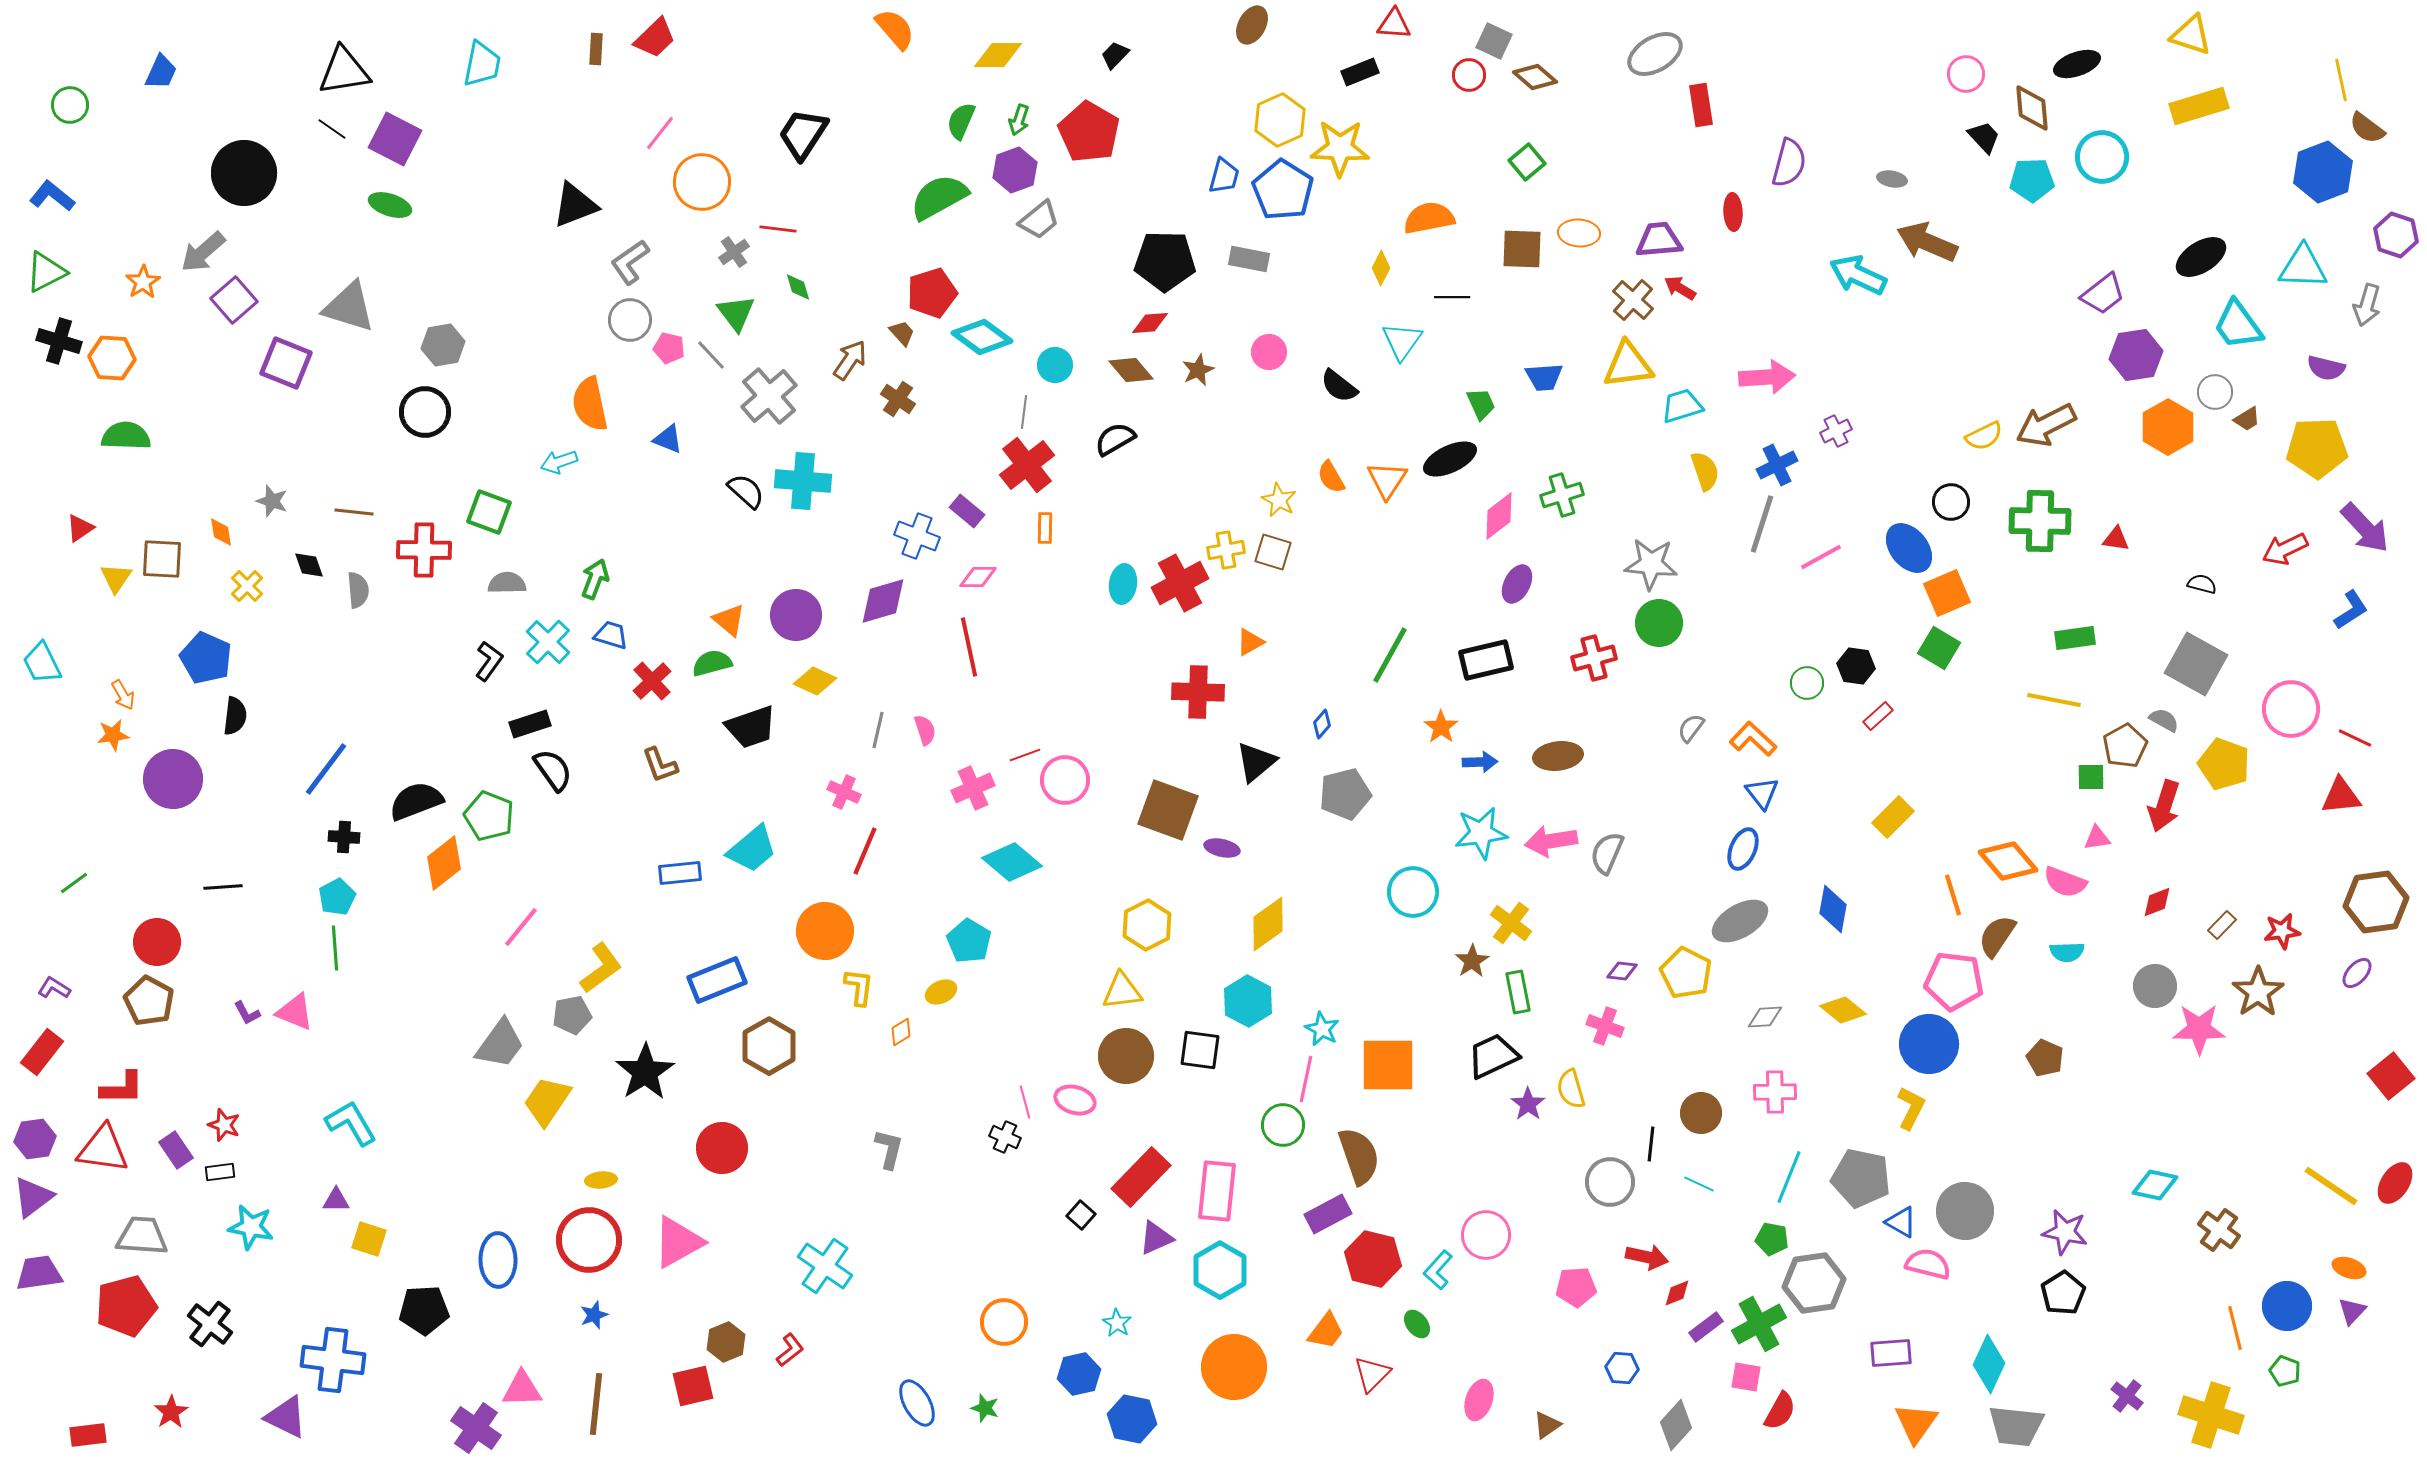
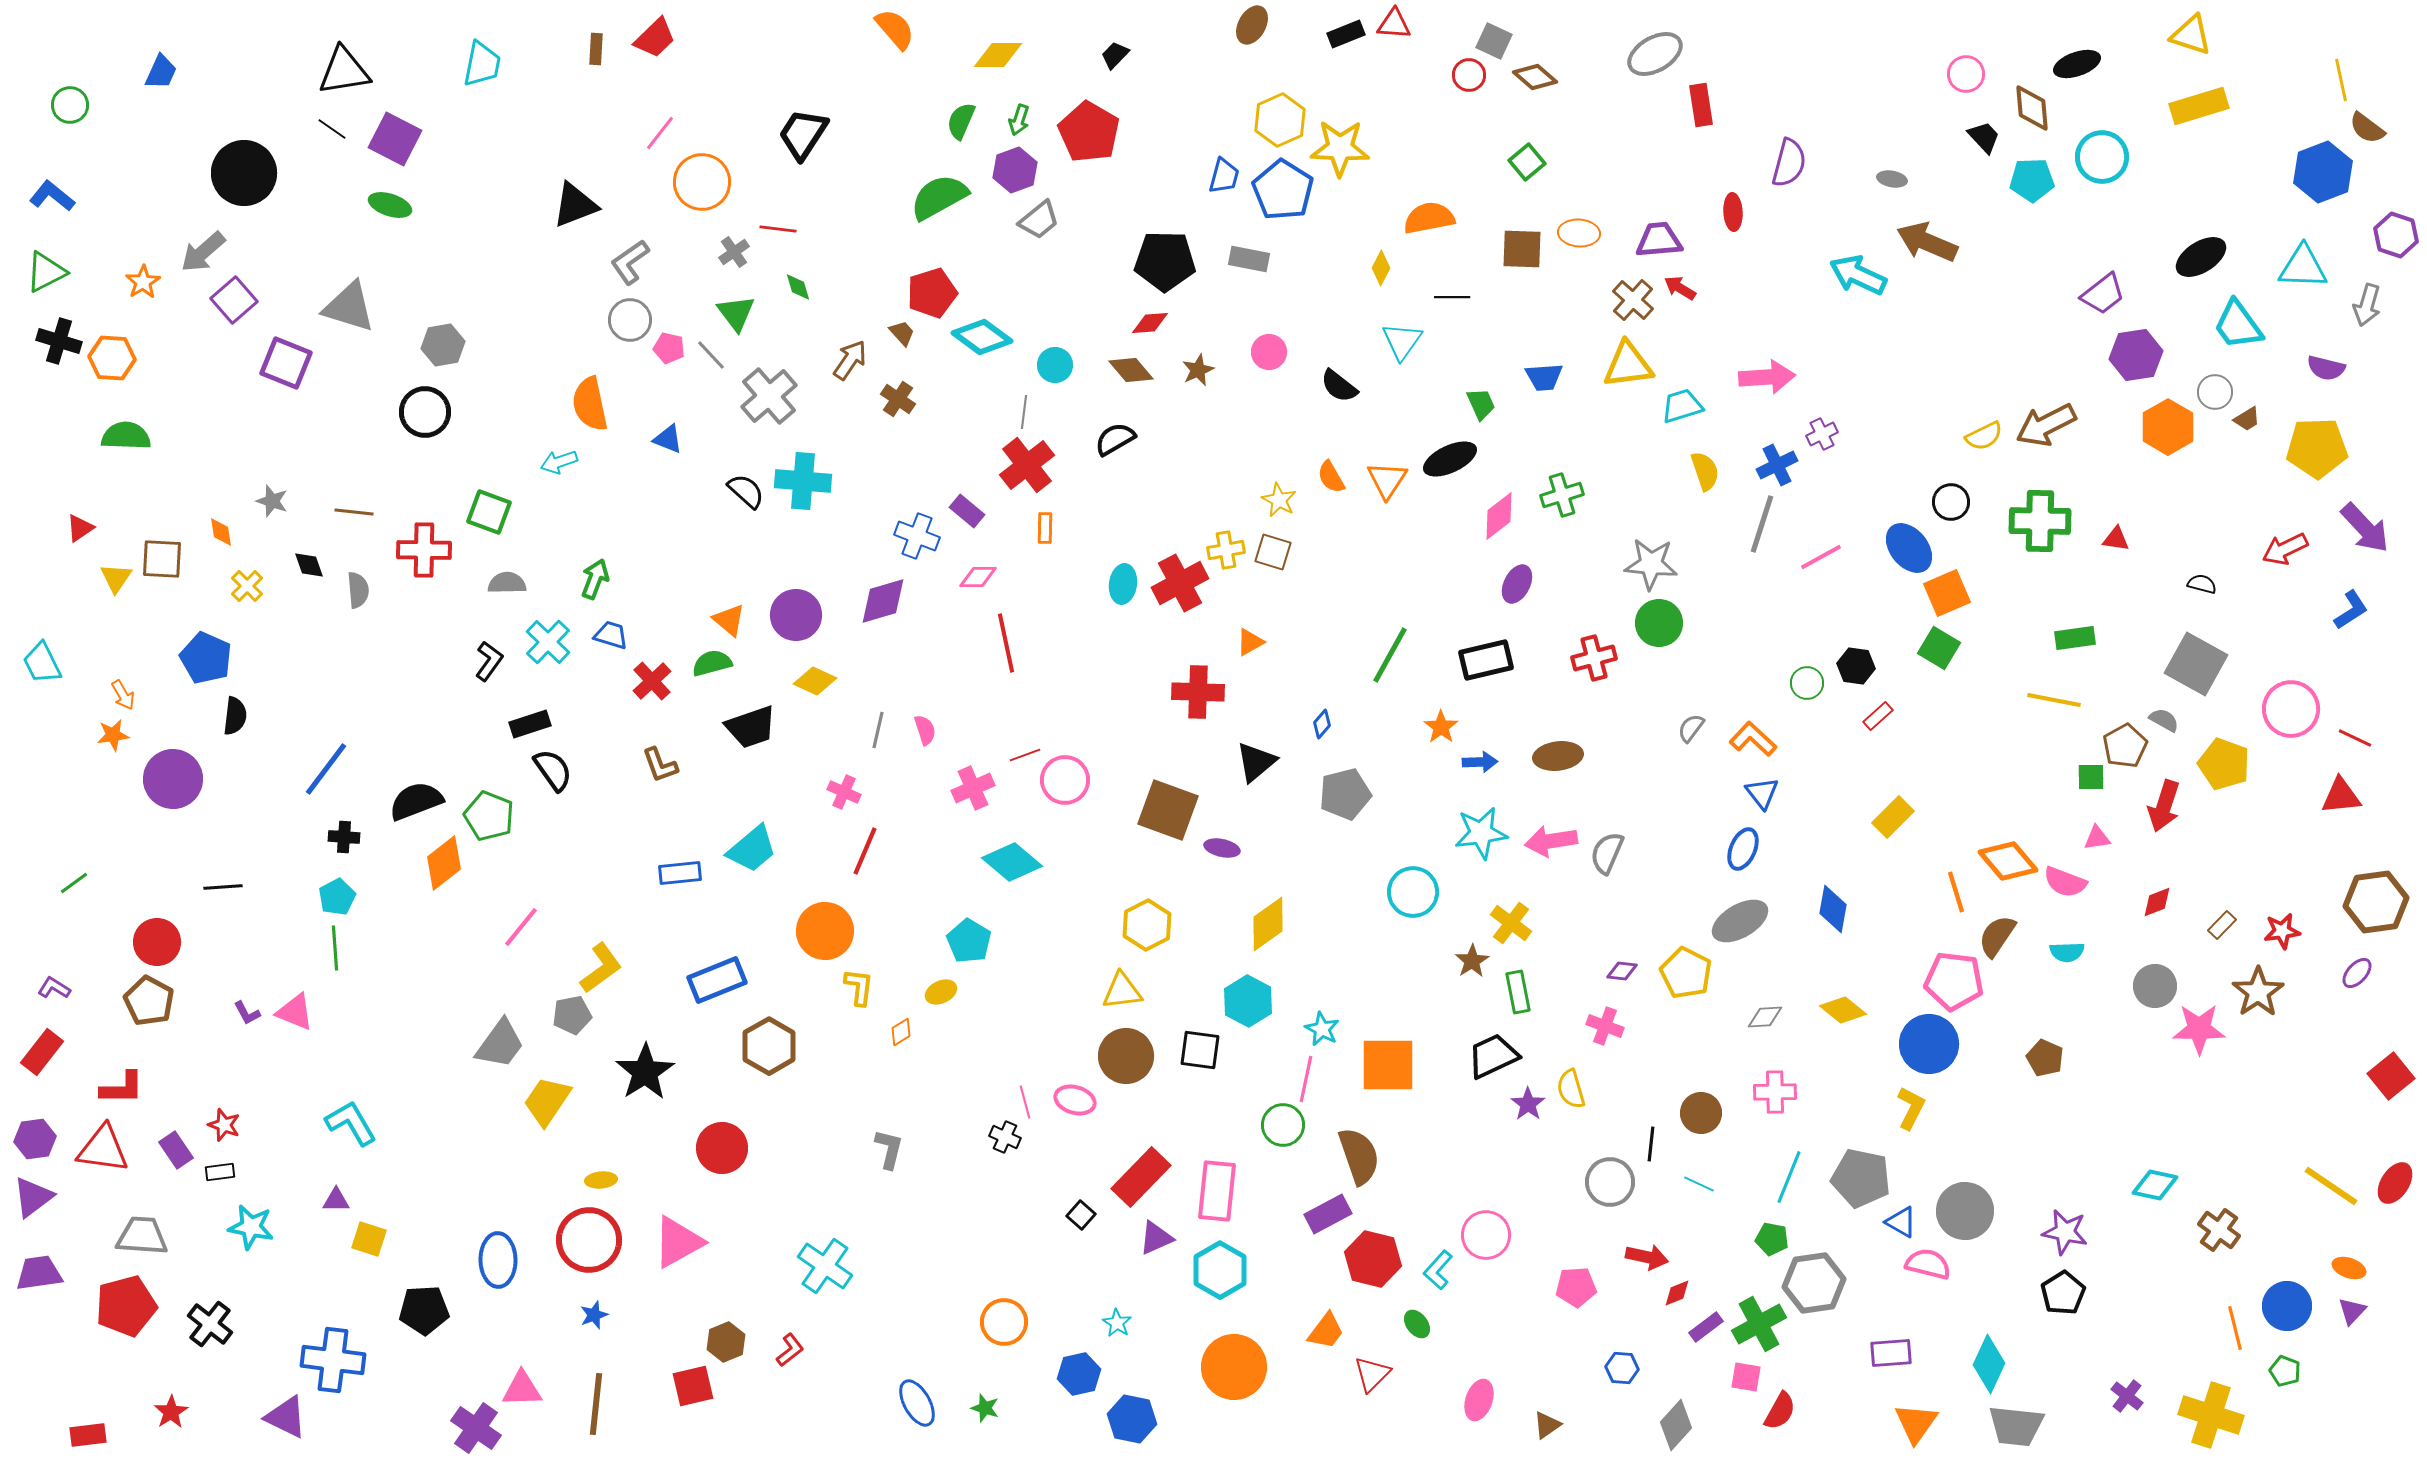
black rectangle at (1360, 72): moved 14 px left, 38 px up
purple cross at (1836, 431): moved 14 px left, 3 px down
red line at (969, 647): moved 37 px right, 4 px up
orange line at (1953, 895): moved 3 px right, 3 px up
